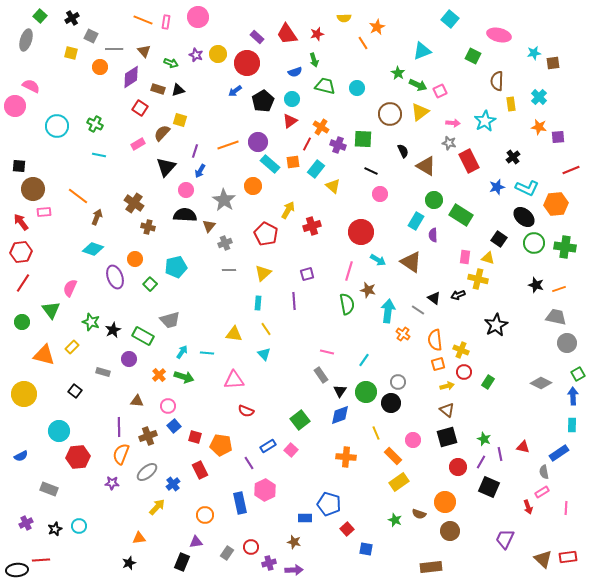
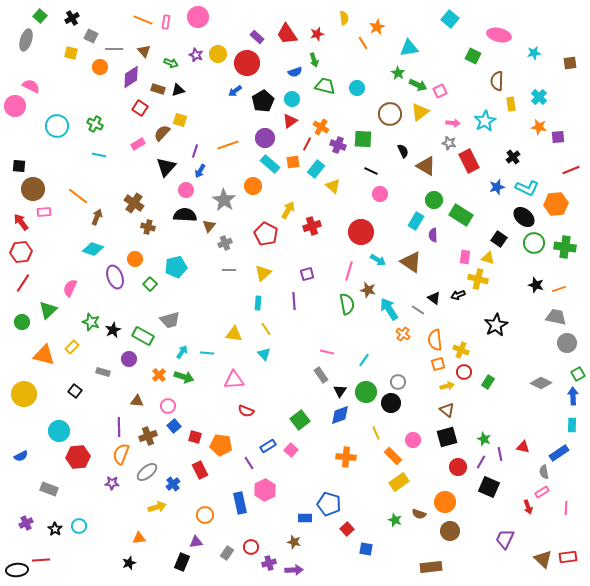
yellow semicircle at (344, 18): rotated 96 degrees counterclockwise
cyan triangle at (422, 51): moved 13 px left, 3 px up; rotated 12 degrees clockwise
brown square at (553, 63): moved 17 px right
purple circle at (258, 142): moved 7 px right, 4 px up
green triangle at (51, 310): moved 3 px left; rotated 24 degrees clockwise
cyan arrow at (388, 311): moved 1 px right, 2 px up; rotated 40 degrees counterclockwise
yellow arrow at (157, 507): rotated 30 degrees clockwise
black star at (55, 529): rotated 16 degrees counterclockwise
